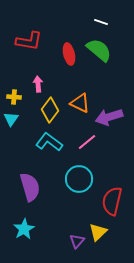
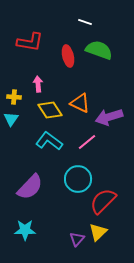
white line: moved 16 px left
red L-shape: moved 1 px right, 1 px down
green semicircle: rotated 20 degrees counterclockwise
red ellipse: moved 1 px left, 2 px down
yellow diamond: rotated 70 degrees counterclockwise
cyan L-shape: moved 1 px up
cyan circle: moved 1 px left
purple semicircle: rotated 60 degrees clockwise
red semicircle: moved 9 px left; rotated 32 degrees clockwise
cyan star: moved 1 px right, 1 px down; rotated 30 degrees clockwise
purple triangle: moved 2 px up
